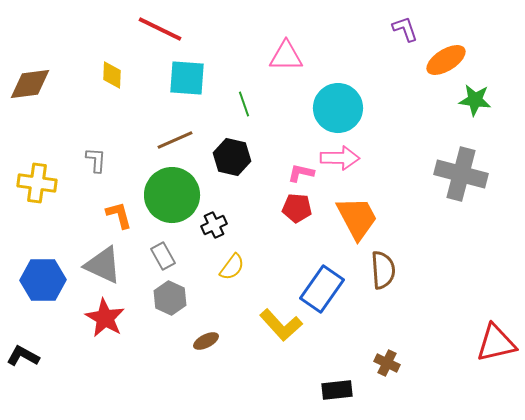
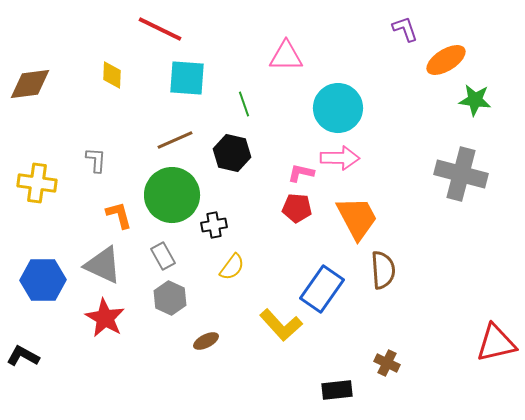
black hexagon: moved 4 px up
black cross: rotated 15 degrees clockwise
